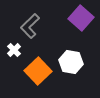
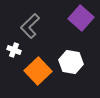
white cross: rotated 24 degrees counterclockwise
